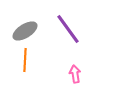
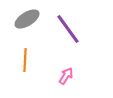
gray ellipse: moved 2 px right, 12 px up
pink arrow: moved 9 px left, 2 px down; rotated 42 degrees clockwise
